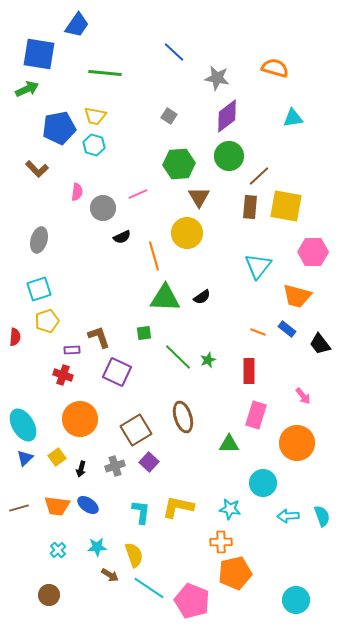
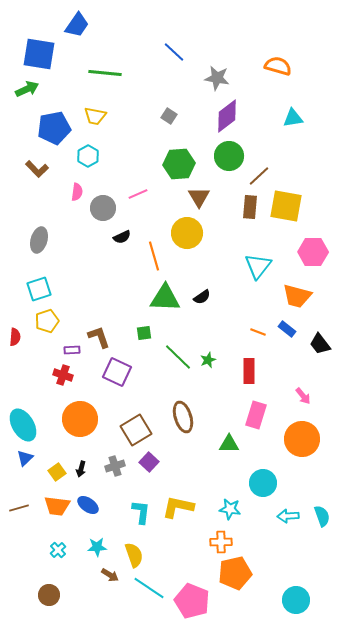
orange semicircle at (275, 68): moved 3 px right, 2 px up
blue pentagon at (59, 128): moved 5 px left
cyan hexagon at (94, 145): moved 6 px left, 11 px down; rotated 15 degrees clockwise
orange circle at (297, 443): moved 5 px right, 4 px up
yellow square at (57, 457): moved 15 px down
